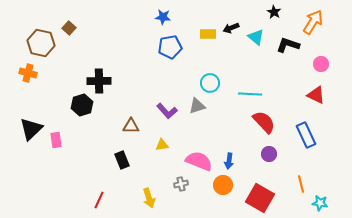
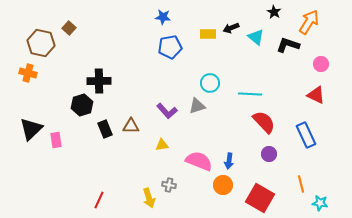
orange arrow: moved 4 px left
black rectangle: moved 17 px left, 31 px up
gray cross: moved 12 px left, 1 px down; rotated 24 degrees clockwise
